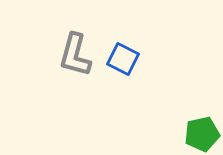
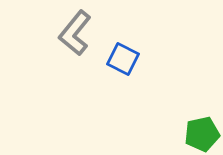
gray L-shape: moved 22 px up; rotated 24 degrees clockwise
